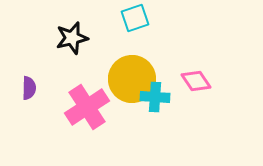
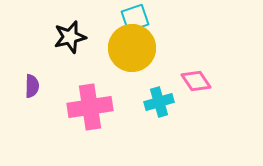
black star: moved 2 px left, 1 px up
yellow circle: moved 31 px up
purple semicircle: moved 3 px right, 2 px up
cyan cross: moved 4 px right, 5 px down; rotated 20 degrees counterclockwise
pink cross: moved 3 px right; rotated 24 degrees clockwise
